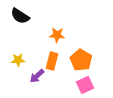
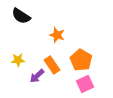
black semicircle: moved 1 px right
orange star: rotated 14 degrees clockwise
orange rectangle: moved 4 px down; rotated 48 degrees counterclockwise
pink square: moved 1 px up
